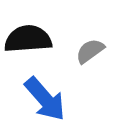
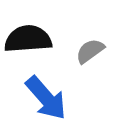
blue arrow: moved 1 px right, 1 px up
